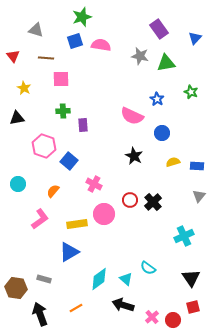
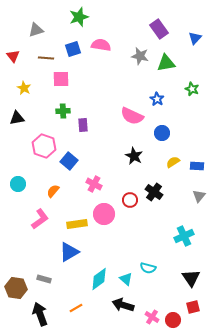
green star at (82, 17): moved 3 px left
gray triangle at (36, 30): rotated 35 degrees counterclockwise
blue square at (75, 41): moved 2 px left, 8 px down
green star at (191, 92): moved 1 px right, 3 px up
yellow semicircle at (173, 162): rotated 16 degrees counterclockwise
black cross at (153, 202): moved 1 px right, 10 px up; rotated 12 degrees counterclockwise
cyan semicircle at (148, 268): rotated 21 degrees counterclockwise
pink cross at (152, 317): rotated 16 degrees counterclockwise
